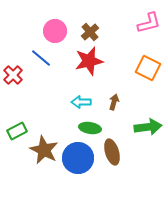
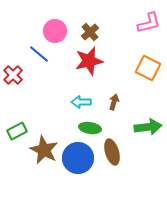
blue line: moved 2 px left, 4 px up
